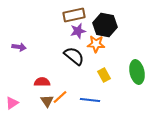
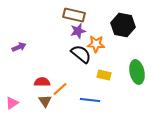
brown rectangle: rotated 25 degrees clockwise
black hexagon: moved 18 px right
purple arrow: rotated 32 degrees counterclockwise
black semicircle: moved 7 px right, 2 px up
yellow rectangle: rotated 48 degrees counterclockwise
orange line: moved 8 px up
brown triangle: moved 2 px left
